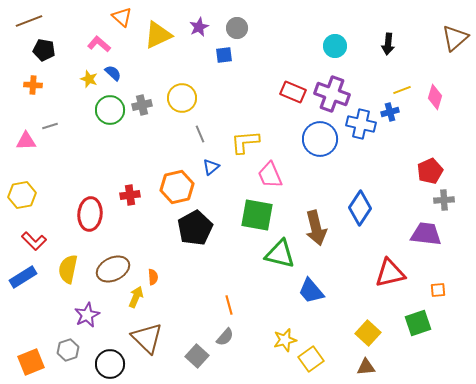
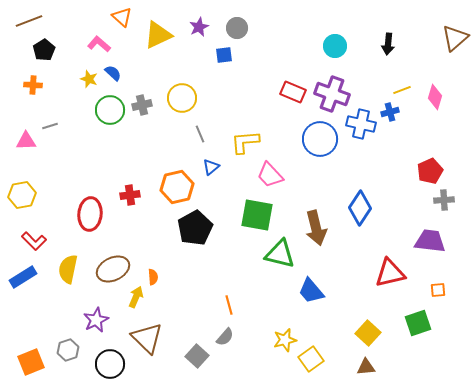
black pentagon at (44, 50): rotated 30 degrees clockwise
pink trapezoid at (270, 175): rotated 20 degrees counterclockwise
purple trapezoid at (426, 234): moved 4 px right, 7 px down
purple star at (87, 315): moved 9 px right, 5 px down
